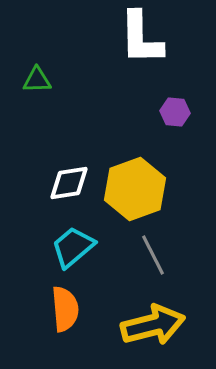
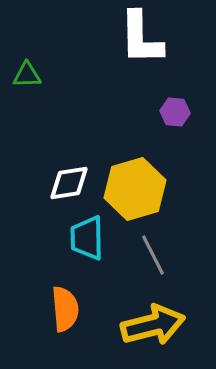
green triangle: moved 10 px left, 5 px up
yellow hexagon: rotated 4 degrees clockwise
cyan trapezoid: moved 14 px right, 9 px up; rotated 51 degrees counterclockwise
